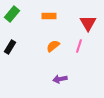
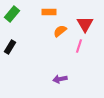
orange rectangle: moved 4 px up
red triangle: moved 3 px left, 1 px down
orange semicircle: moved 7 px right, 15 px up
